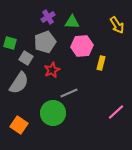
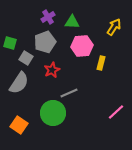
yellow arrow: moved 3 px left, 2 px down; rotated 114 degrees counterclockwise
